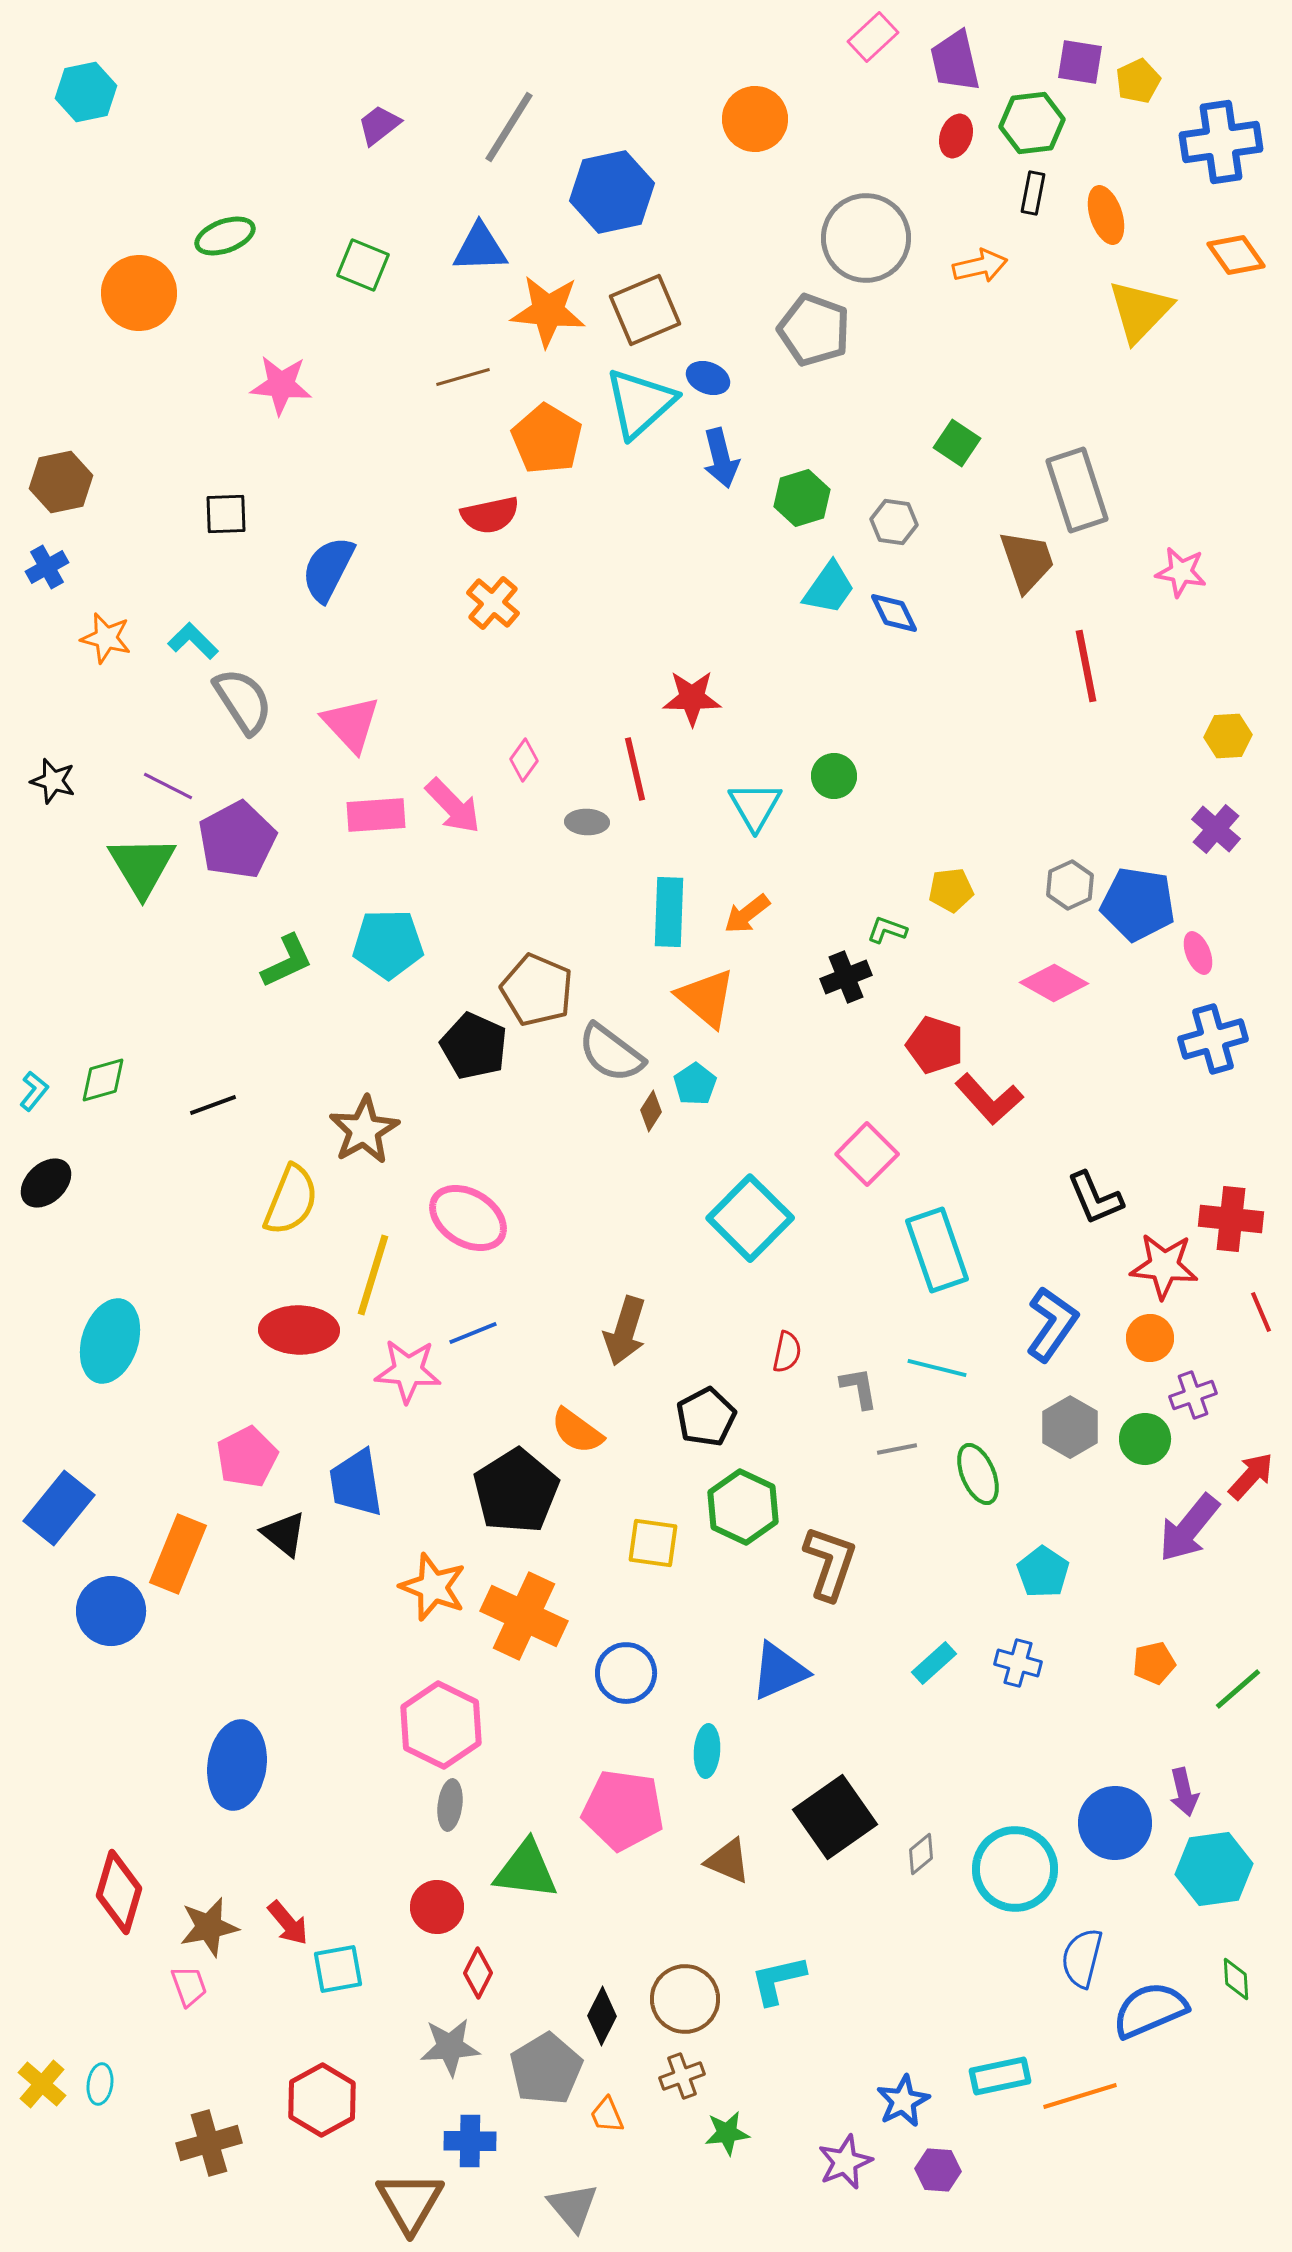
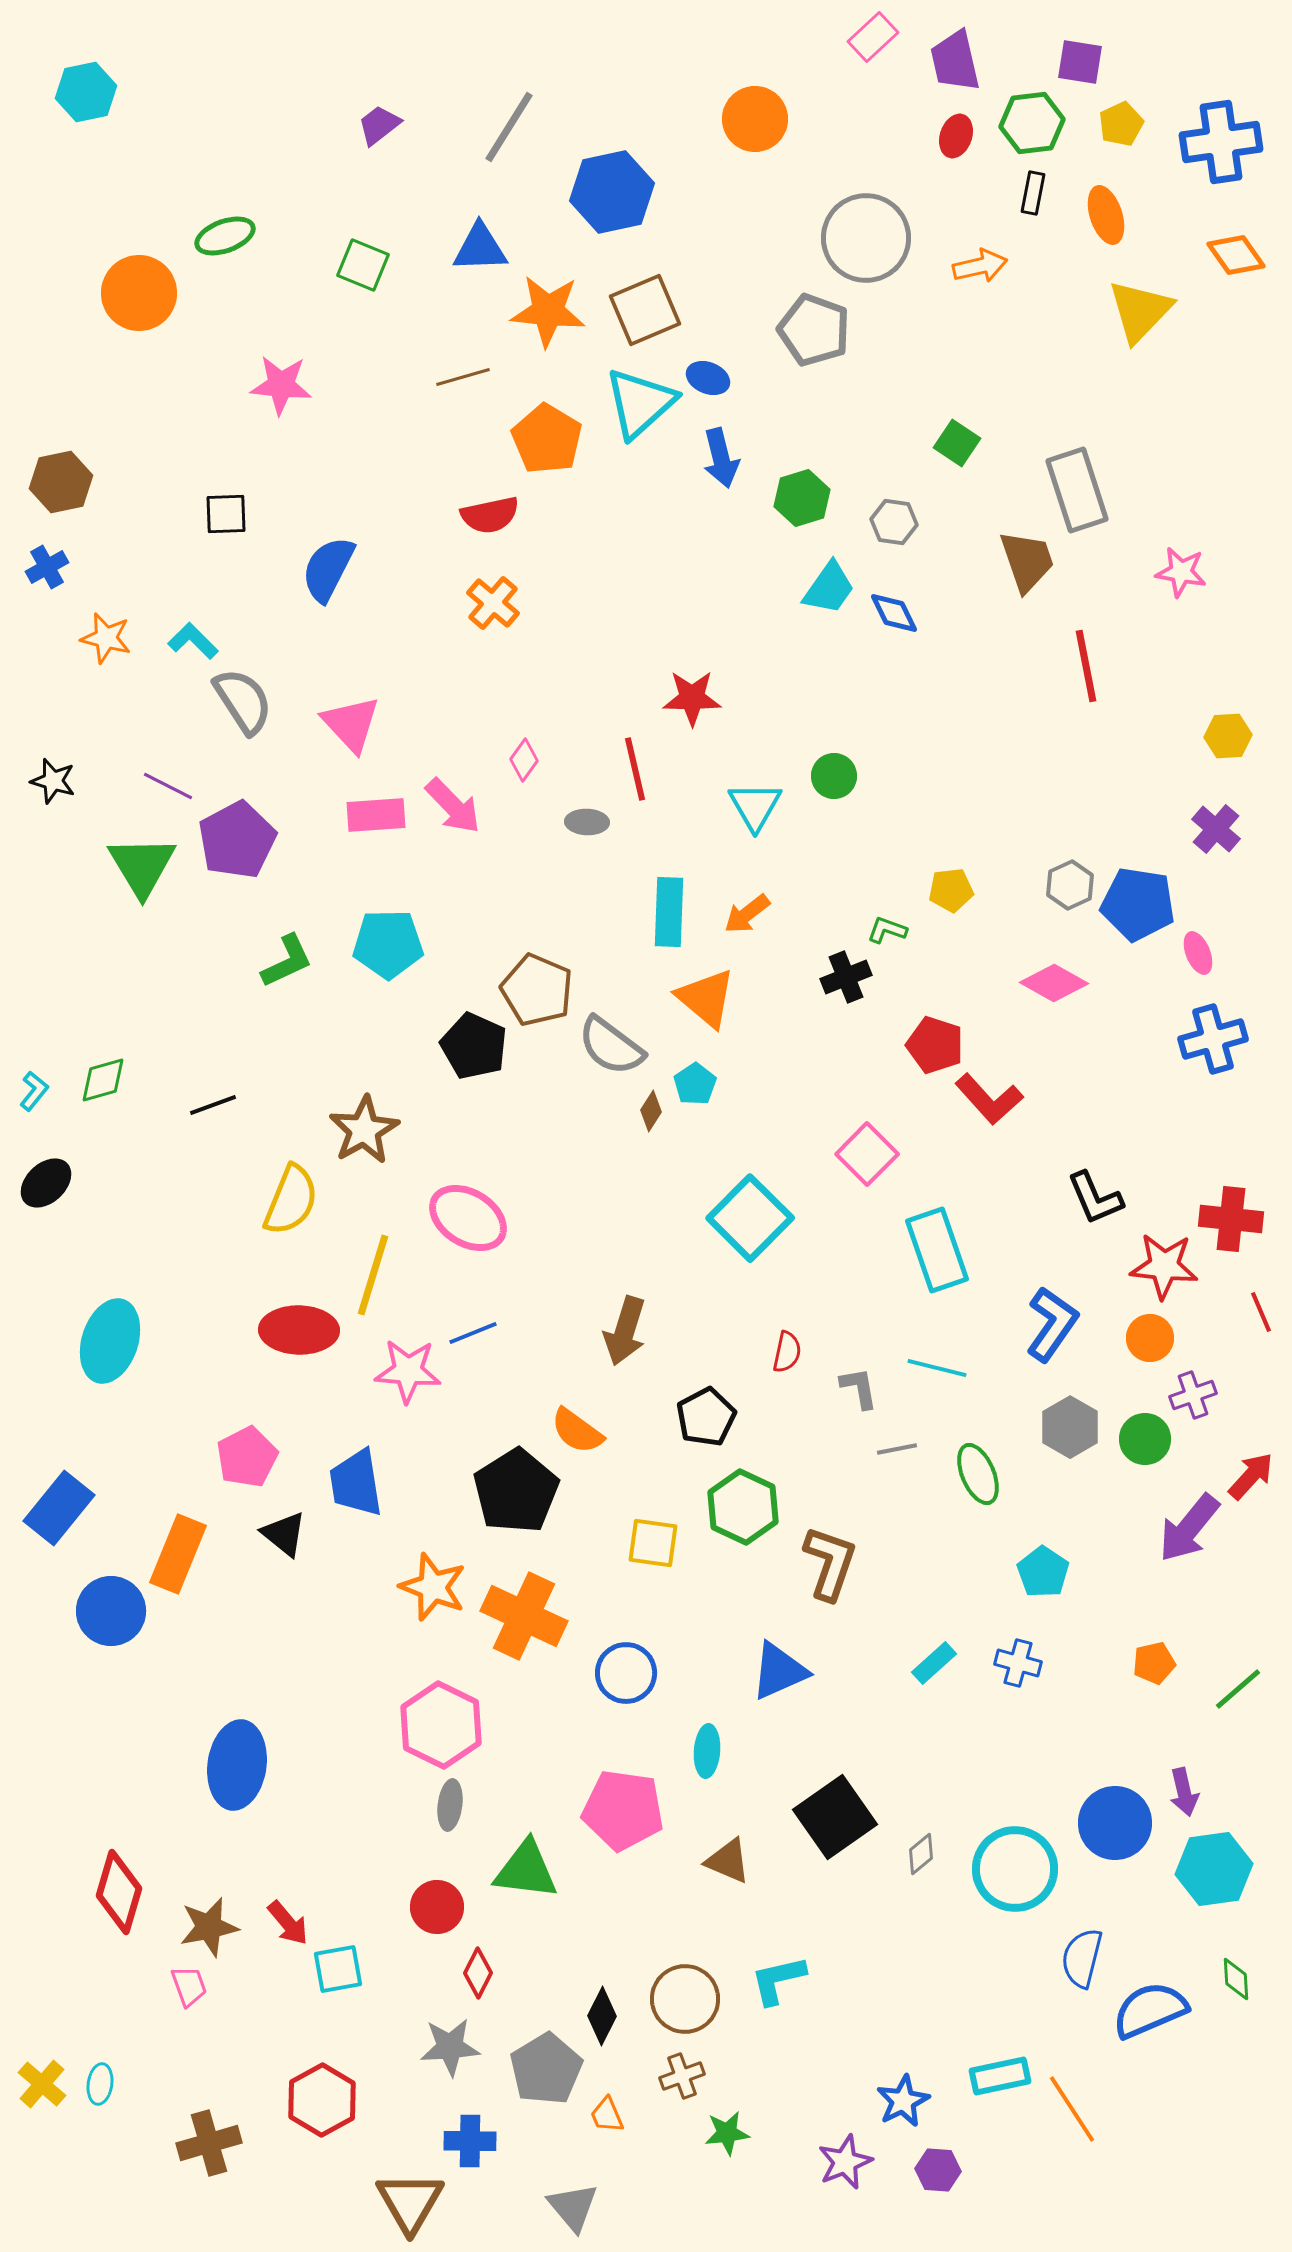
yellow pentagon at (1138, 81): moved 17 px left, 43 px down
gray semicircle at (611, 1053): moved 7 px up
orange line at (1080, 2096): moved 8 px left, 13 px down; rotated 74 degrees clockwise
